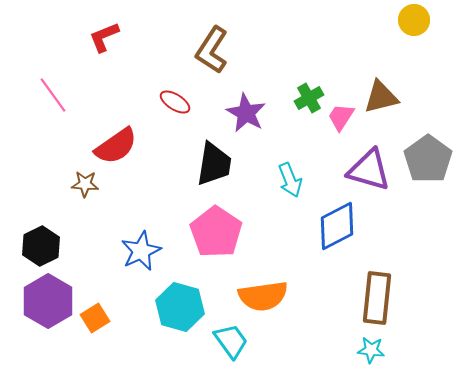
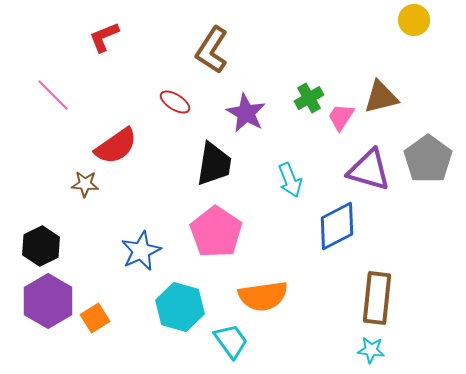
pink line: rotated 9 degrees counterclockwise
